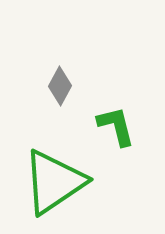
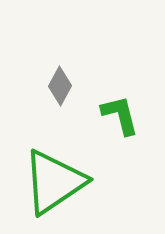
green L-shape: moved 4 px right, 11 px up
